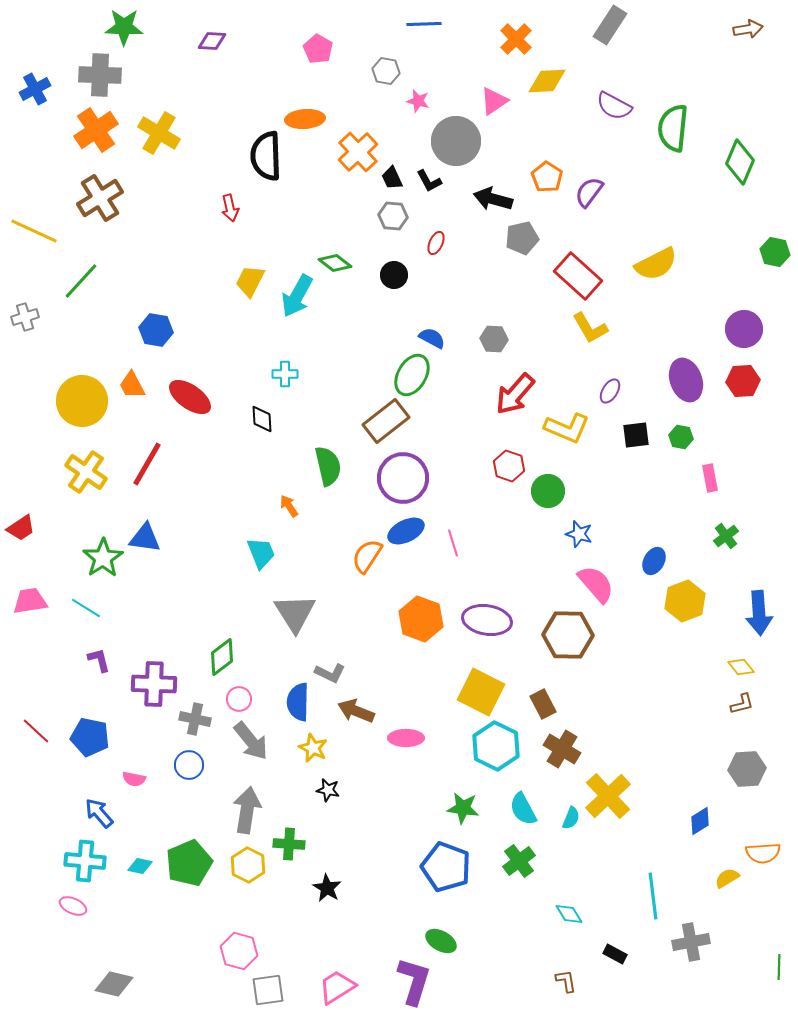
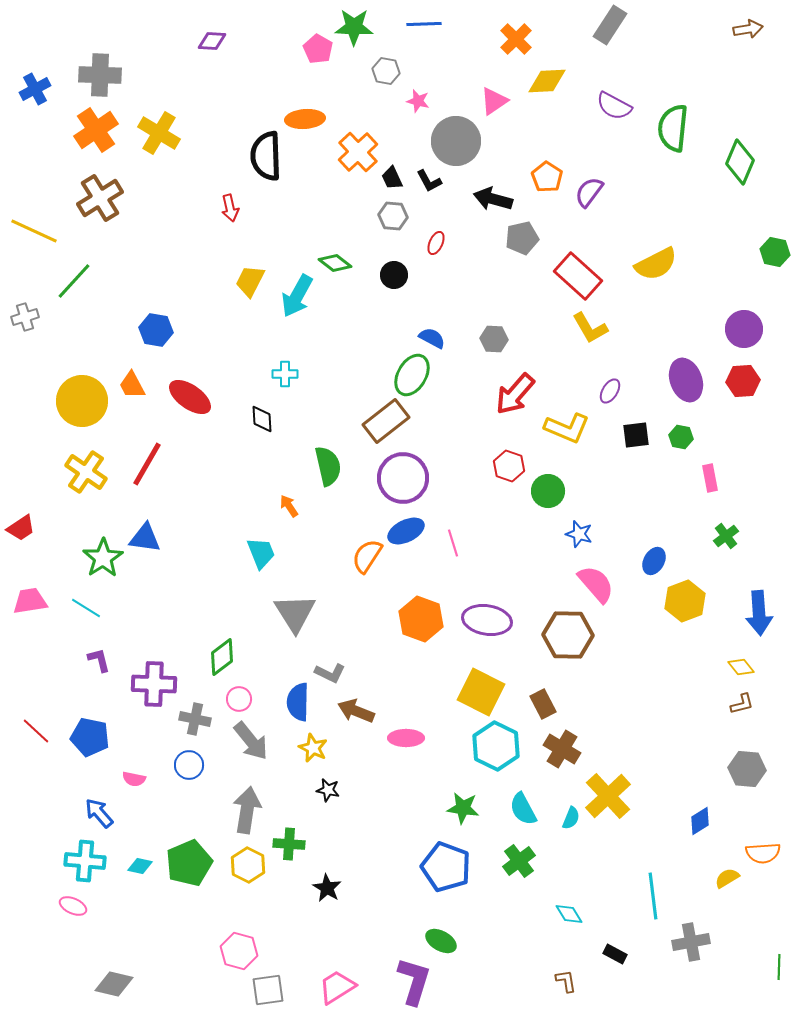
green star at (124, 27): moved 230 px right
green line at (81, 281): moved 7 px left
gray hexagon at (747, 769): rotated 9 degrees clockwise
